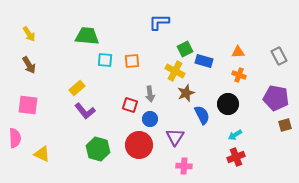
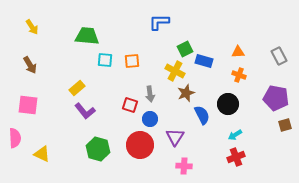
yellow arrow: moved 3 px right, 7 px up
brown arrow: moved 1 px right
red circle: moved 1 px right
